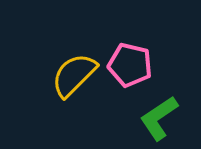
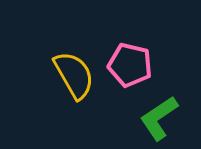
yellow semicircle: rotated 105 degrees clockwise
